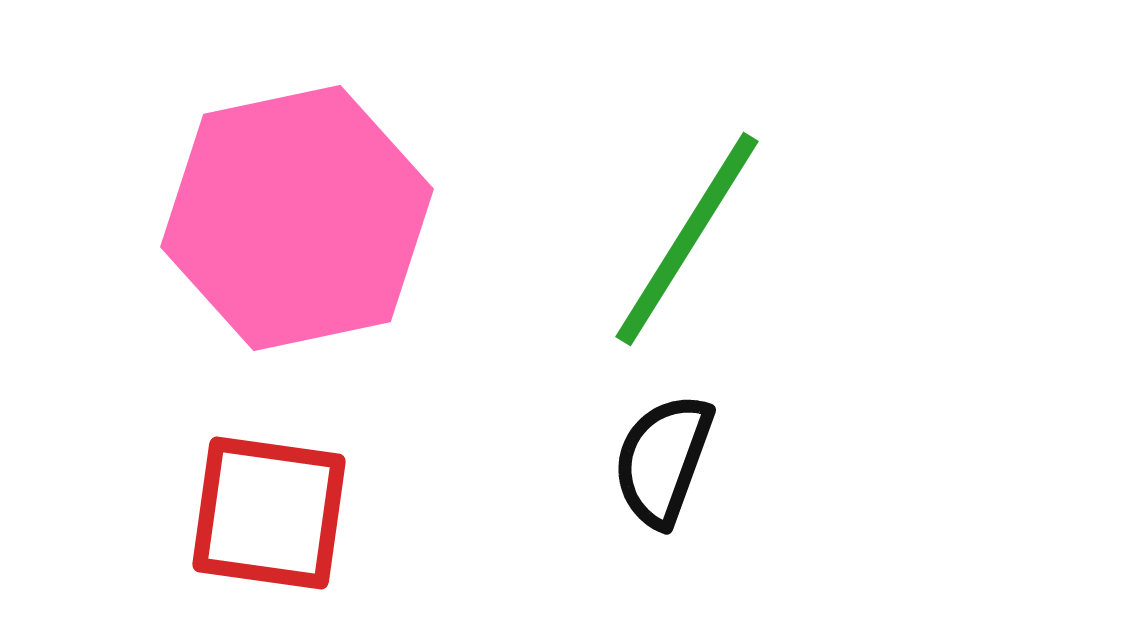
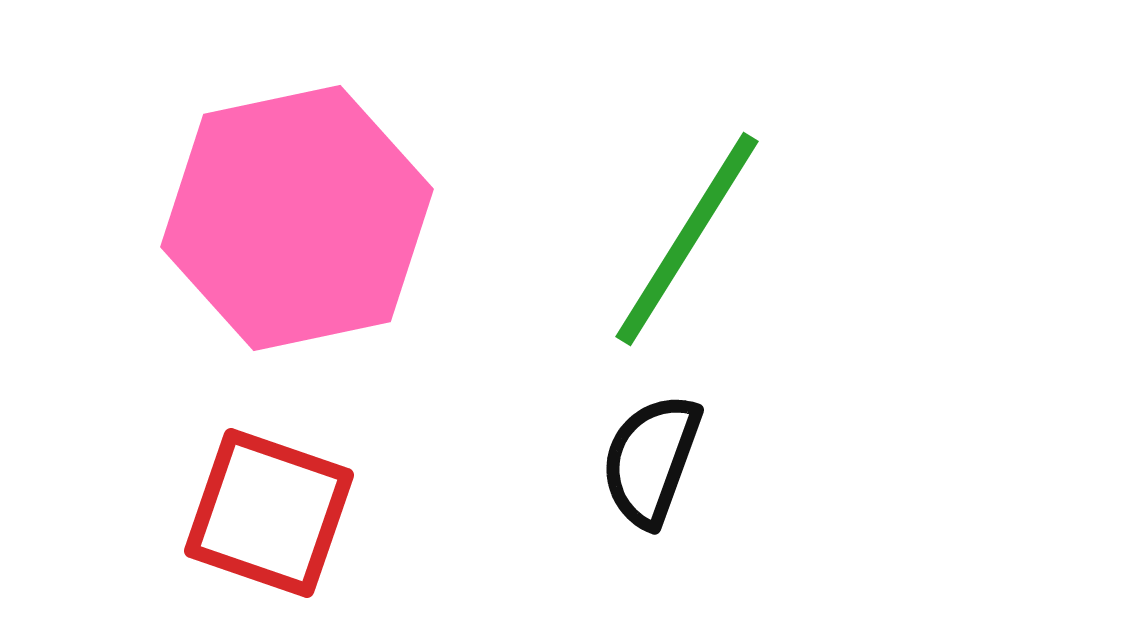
black semicircle: moved 12 px left
red square: rotated 11 degrees clockwise
